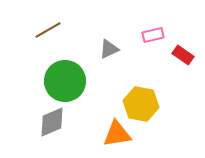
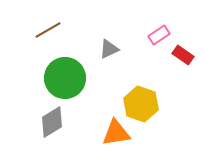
pink rectangle: moved 6 px right; rotated 20 degrees counterclockwise
green circle: moved 3 px up
yellow hexagon: rotated 8 degrees clockwise
gray diamond: rotated 8 degrees counterclockwise
orange triangle: moved 1 px left, 1 px up
